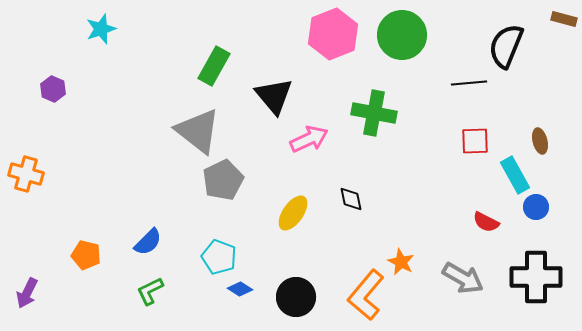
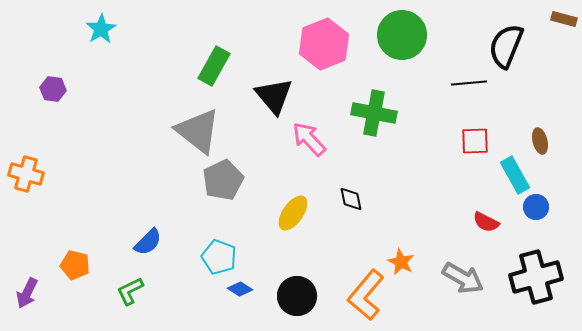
cyan star: rotated 12 degrees counterclockwise
pink hexagon: moved 9 px left, 10 px down
purple hexagon: rotated 15 degrees counterclockwise
pink arrow: rotated 108 degrees counterclockwise
orange pentagon: moved 11 px left, 10 px down
black cross: rotated 15 degrees counterclockwise
green L-shape: moved 20 px left
black circle: moved 1 px right, 1 px up
